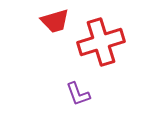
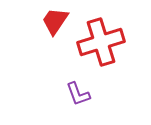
red trapezoid: rotated 140 degrees clockwise
